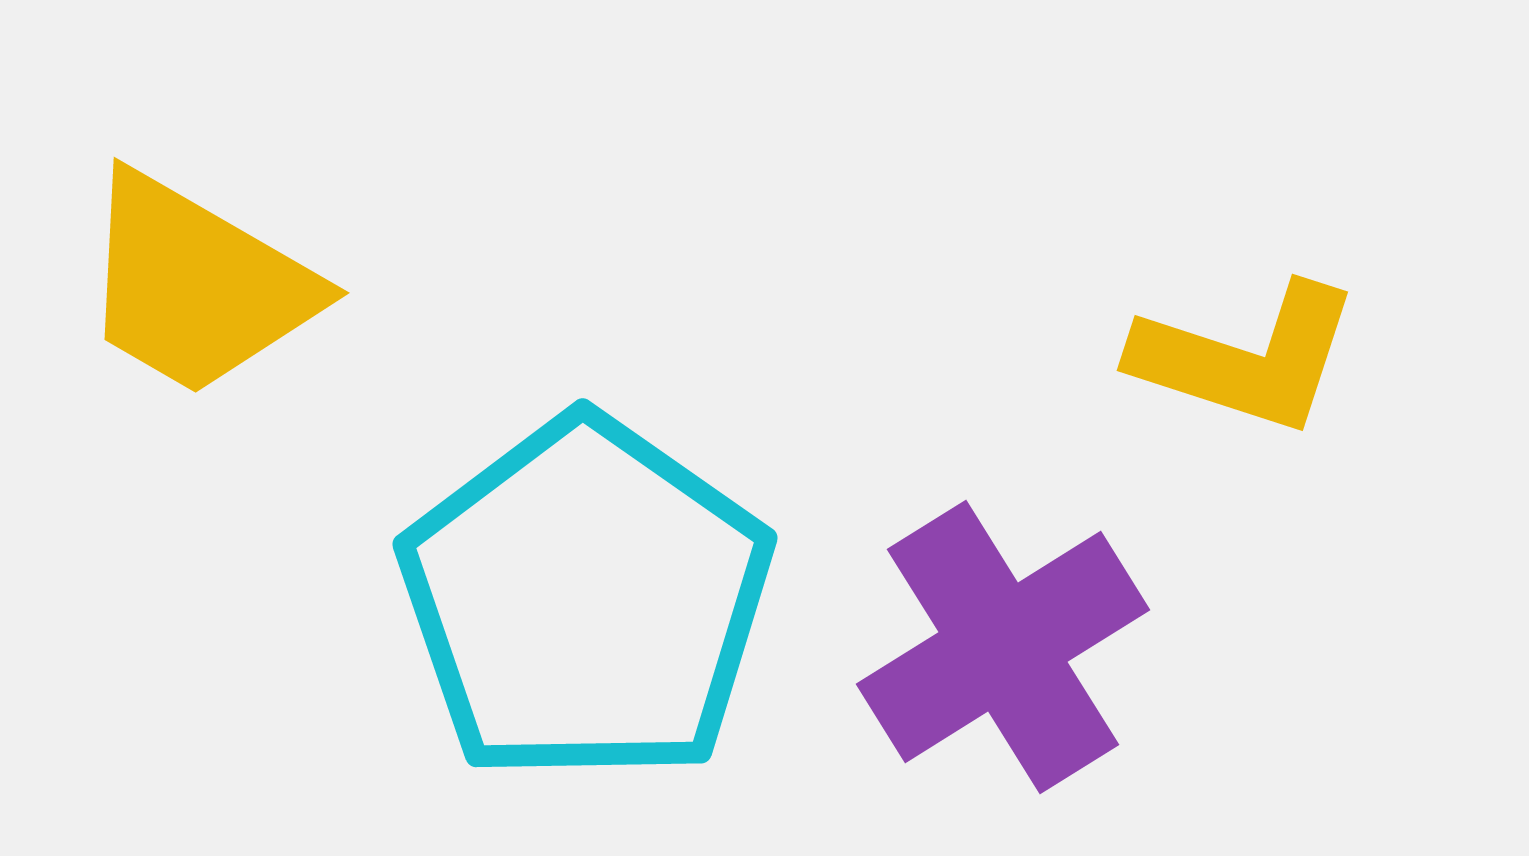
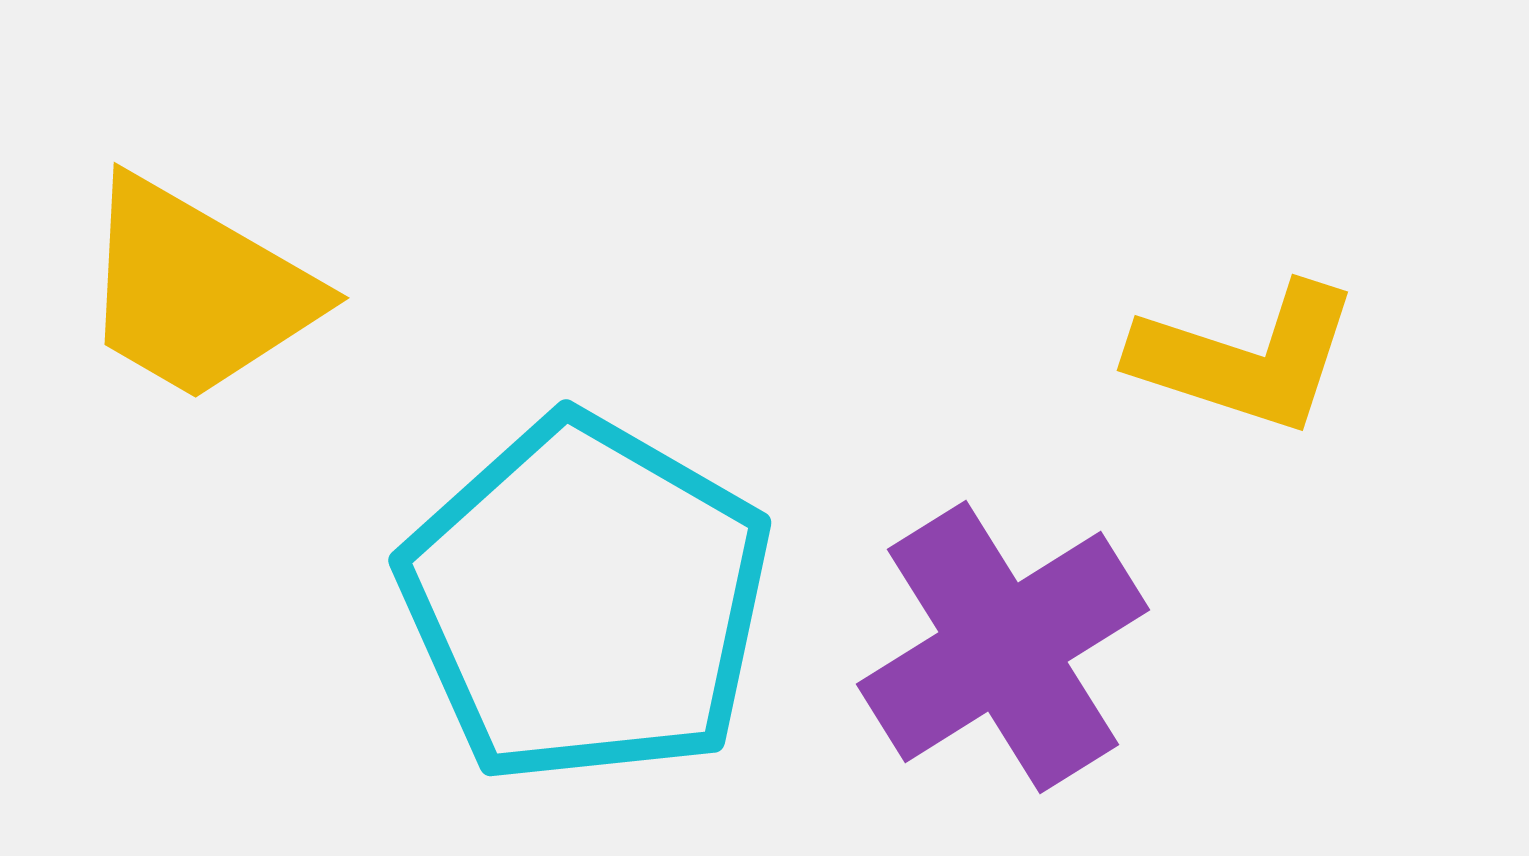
yellow trapezoid: moved 5 px down
cyan pentagon: rotated 5 degrees counterclockwise
